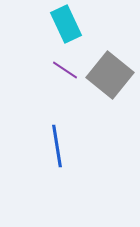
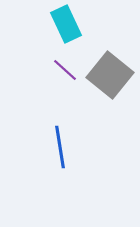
purple line: rotated 8 degrees clockwise
blue line: moved 3 px right, 1 px down
